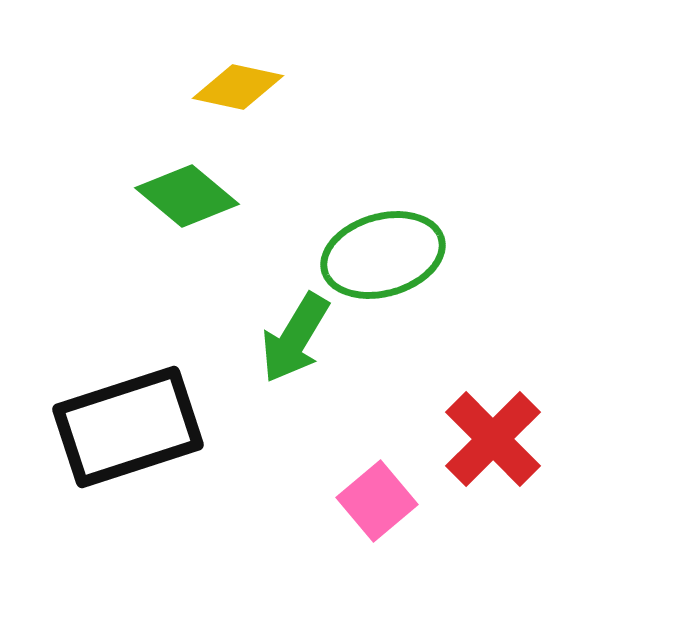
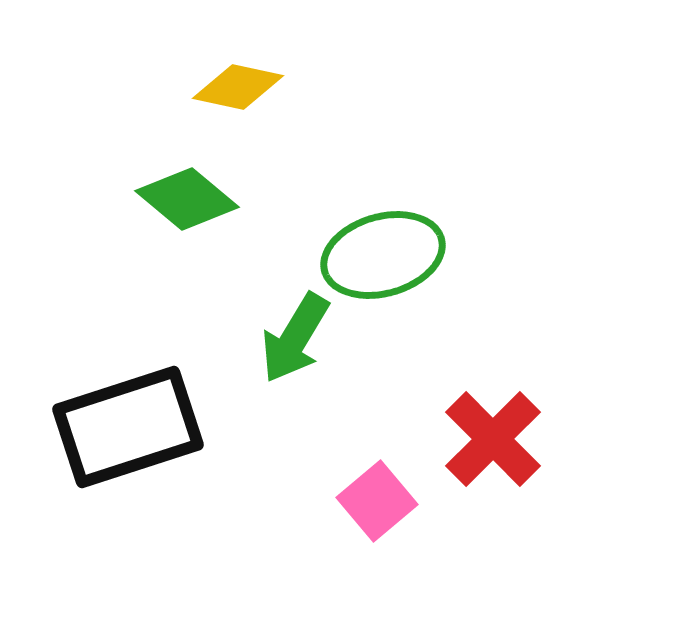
green diamond: moved 3 px down
